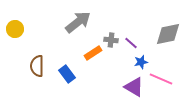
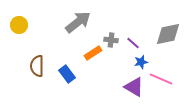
yellow circle: moved 4 px right, 4 px up
purple line: moved 2 px right
